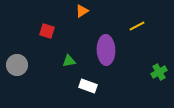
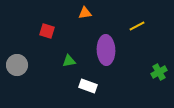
orange triangle: moved 3 px right, 2 px down; rotated 24 degrees clockwise
